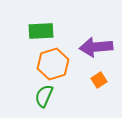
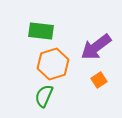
green rectangle: rotated 10 degrees clockwise
purple arrow: rotated 32 degrees counterclockwise
